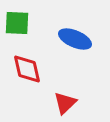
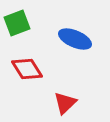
green square: rotated 24 degrees counterclockwise
red diamond: rotated 20 degrees counterclockwise
